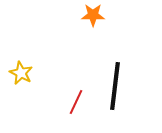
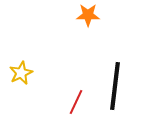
orange star: moved 5 px left
yellow star: rotated 20 degrees clockwise
